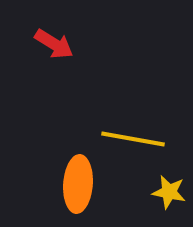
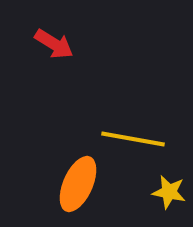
orange ellipse: rotated 20 degrees clockwise
